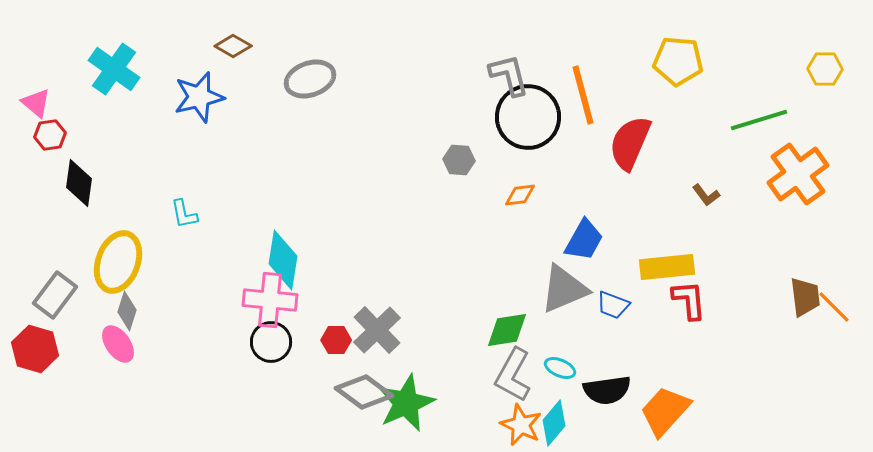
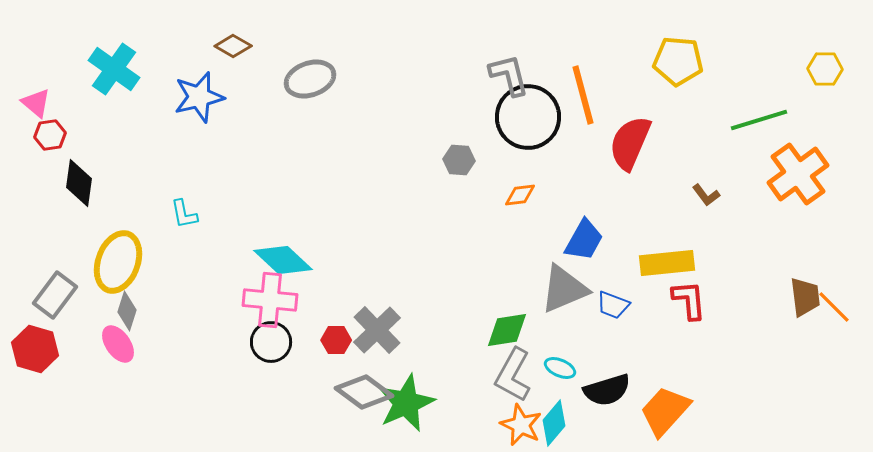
cyan diamond at (283, 260): rotated 56 degrees counterclockwise
yellow rectangle at (667, 267): moved 4 px up
black semicircle at (607, 390): rotated 9 degrees counterclockwise
